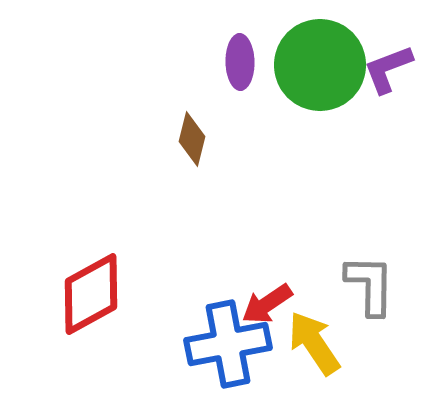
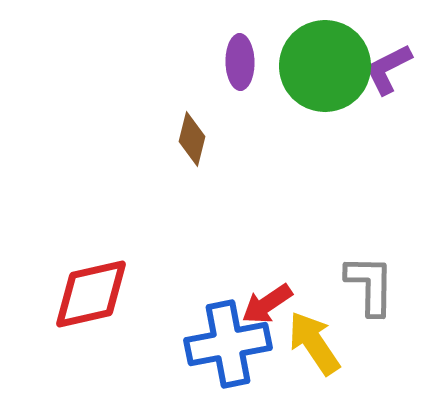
green circle: moved 5 px right, 1 px down
purple L-shape: rotated 6 degrees counterclockwise
red diamond: rotated 16 degrees clockwise
